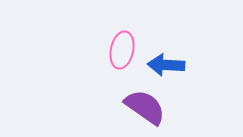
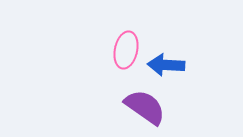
pink ellipse: moved 4 px right
